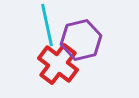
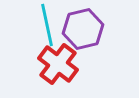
purple hexagon: moved 2 px right, 11 px up
